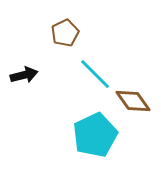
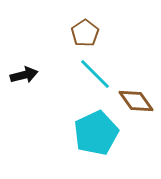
brown pentagon: moved 20 px right; rotated 8 degrees counterclockwise
brown diamond: moved 3 px right
cyan pentagon: moved 1 px right, 2 px up
